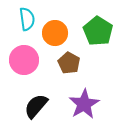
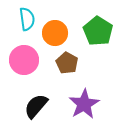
brown pentagon: moved 2 px left
